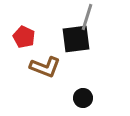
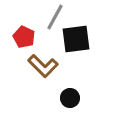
gray line: moved 32 px left; rotated 12 degrees clockwise
brown L-shape: moved 2 px left, 1 px up; rotated 24 degrees clockwise
black circle: moved 13 px left
